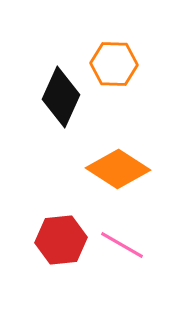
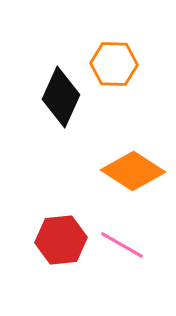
orange diamond: moved 15 px right, 2 px down
